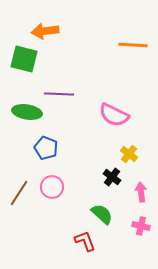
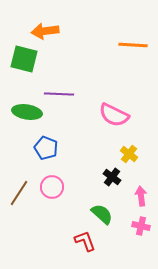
pink arrow: moved 4 px down
